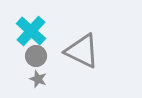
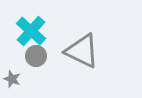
gray star: moved 26 px left
